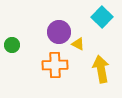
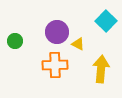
cyan square: moved 4 px right, 4 px down
purple circle: moved 2 px left
green circle: moved 3 px right, 4 px up
yellow arrow: rotated 16 degrees clockwise
